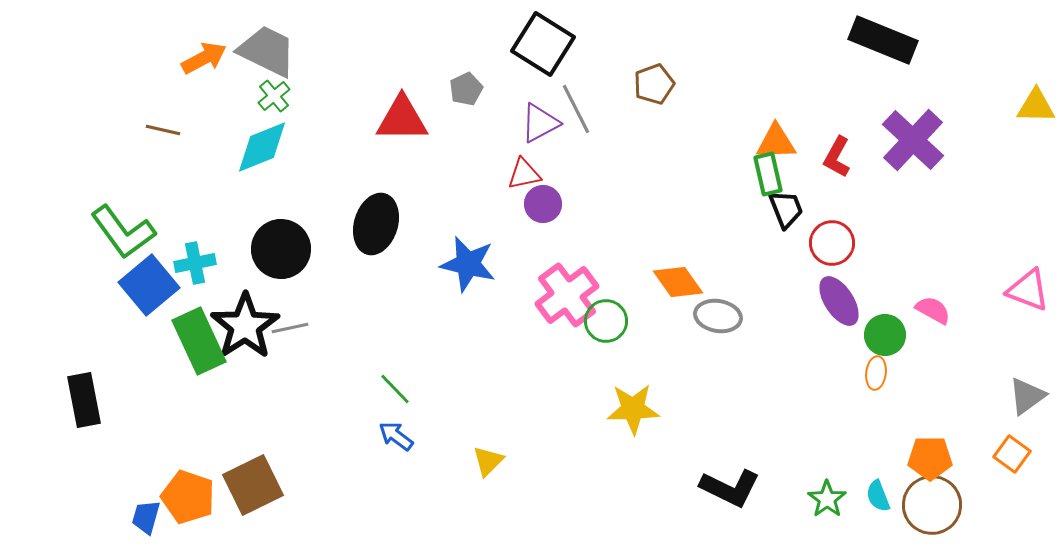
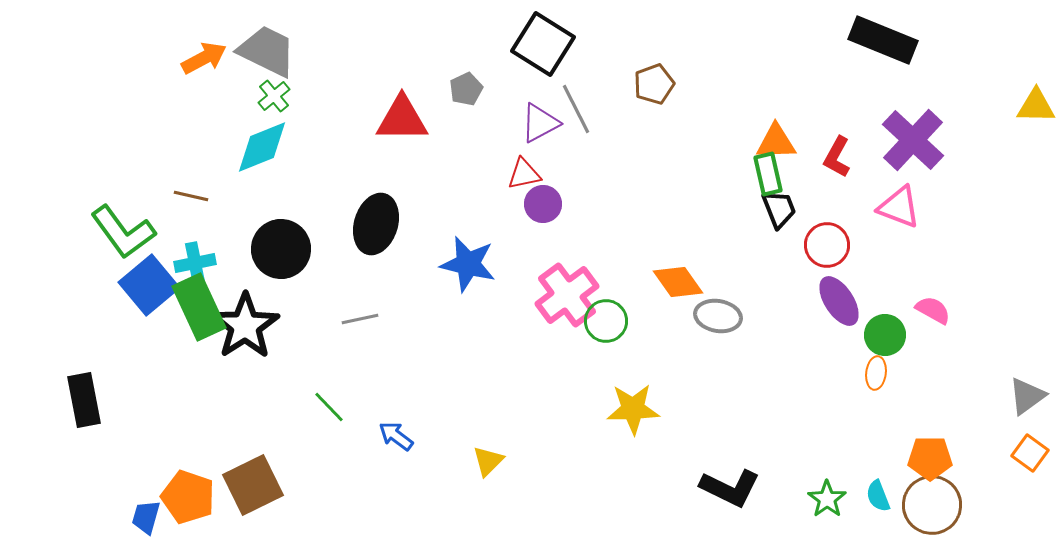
brown line at (163, 130): moved 28 px right, 66 px down
black trapezoid at (786, 209): moved 7 px left
red circle at (832, 243): moved 5 px left, 2 px down
pink triangle at (1028, 290): moved 129 px left, 83 px up
gray line at (290, 328): moved 70 px right, 9 px up
green rectangle at (199, 341): moved 34 px up
green line at (395, 389): moved 66 px left, 18 px down
orange square at (1012, 454): moved 18 px right, 1 px up
